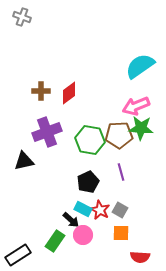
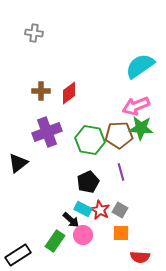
gray cross: moved 12 px right, 16 px down; rotated 12 degrees counterclockwise
black triangle: moved 6 px left, 2 px down; rotated 25 degrees counterclockwise
